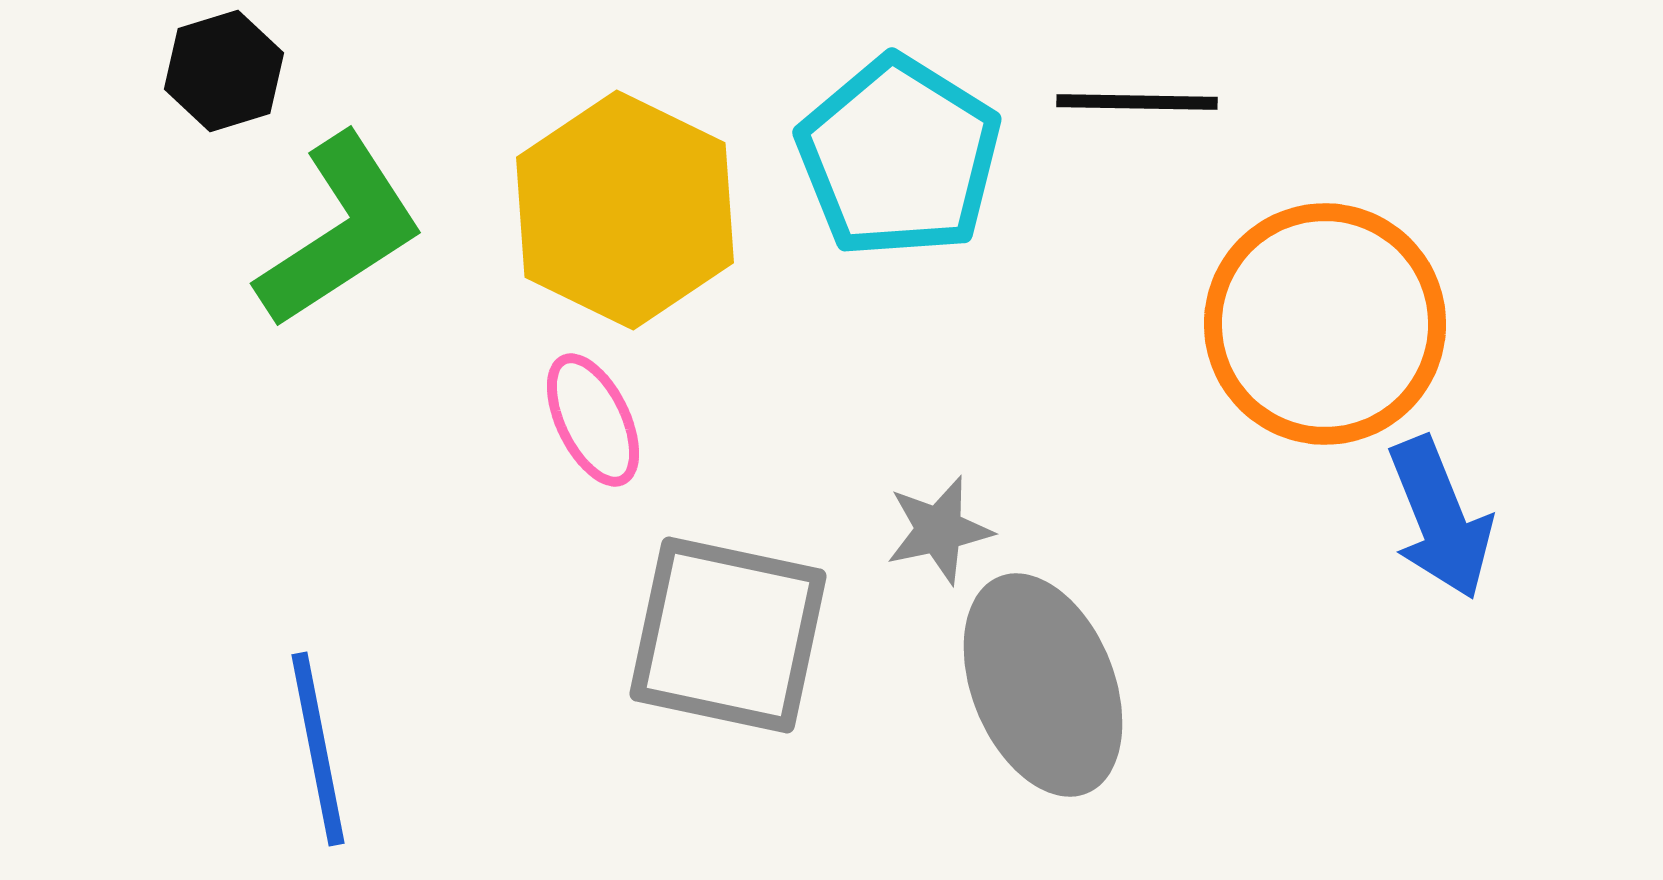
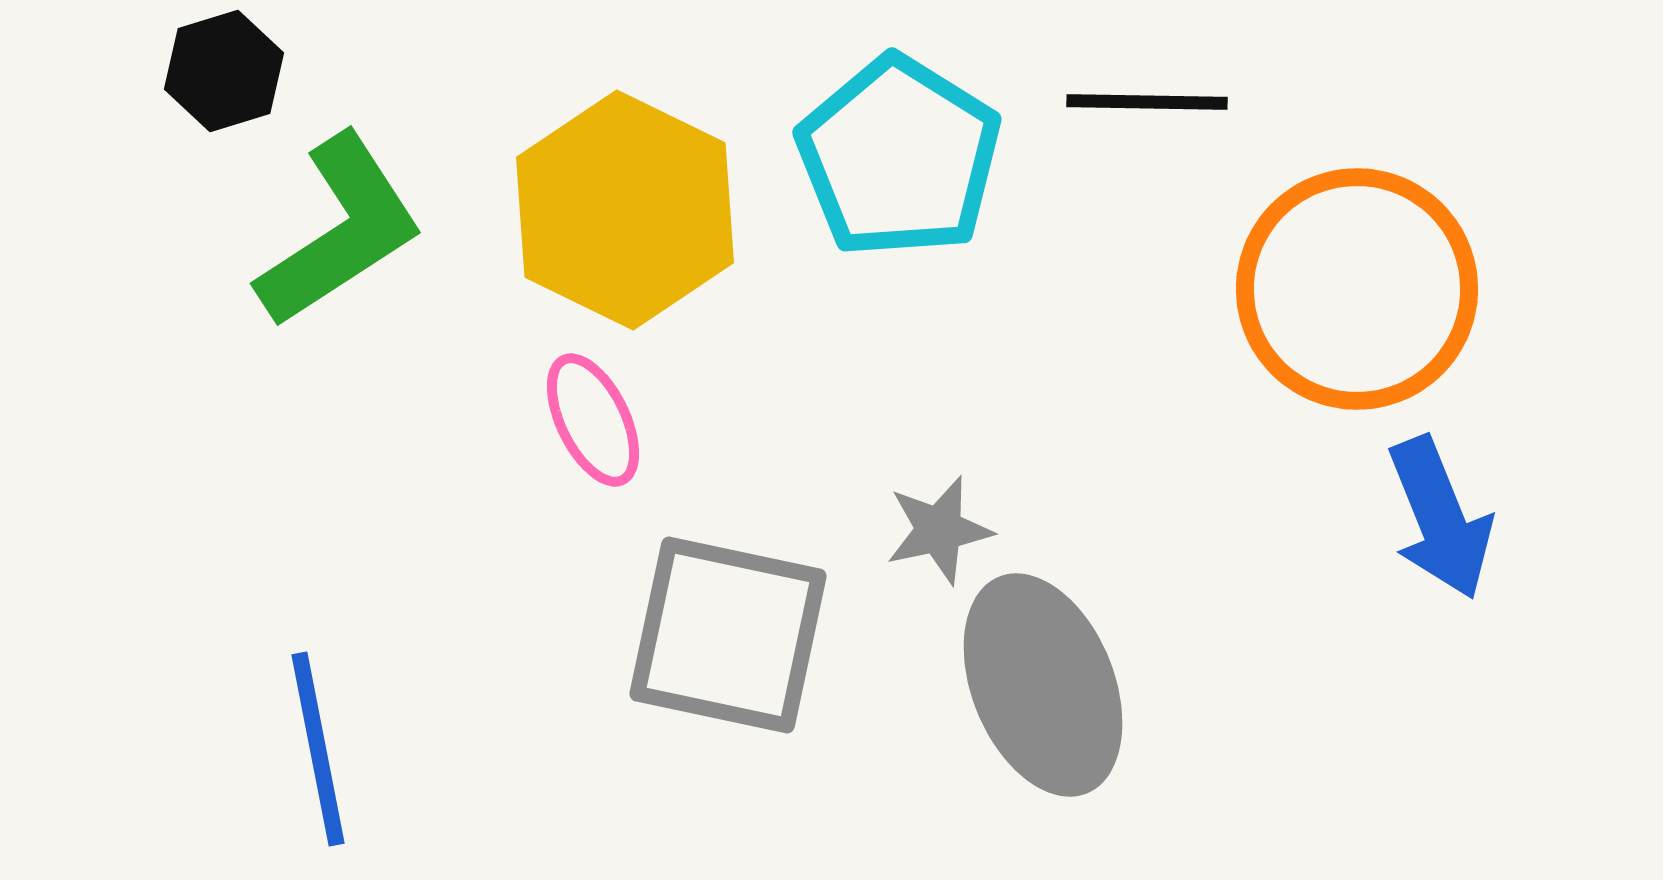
black line: moved 10 px right
orange circle: moved 32 px right, 35 px up
